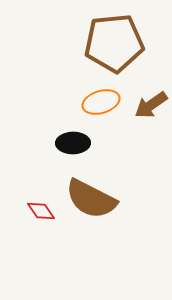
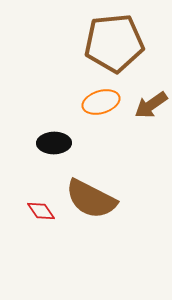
black ellipse: moved 19 px left
